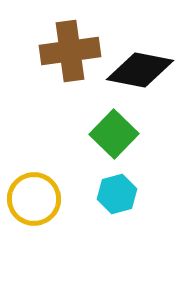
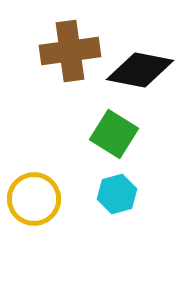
green square: rotated 12 degrees counterclockwise
